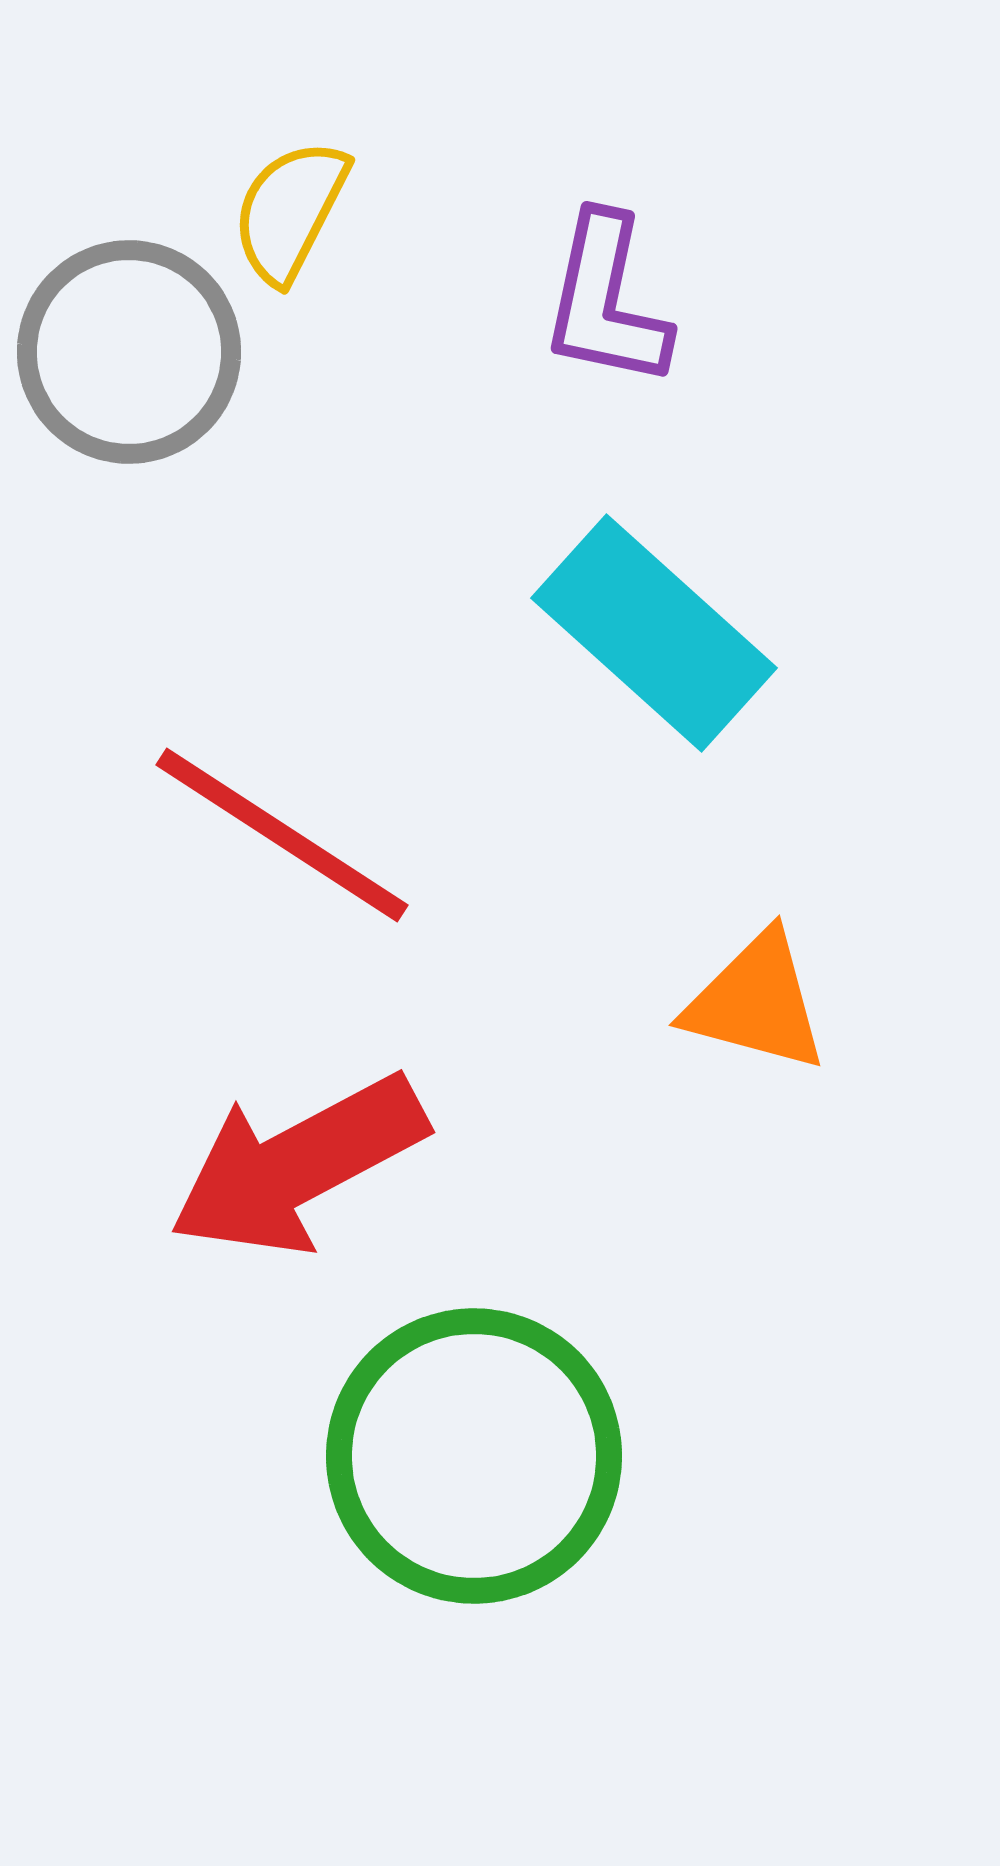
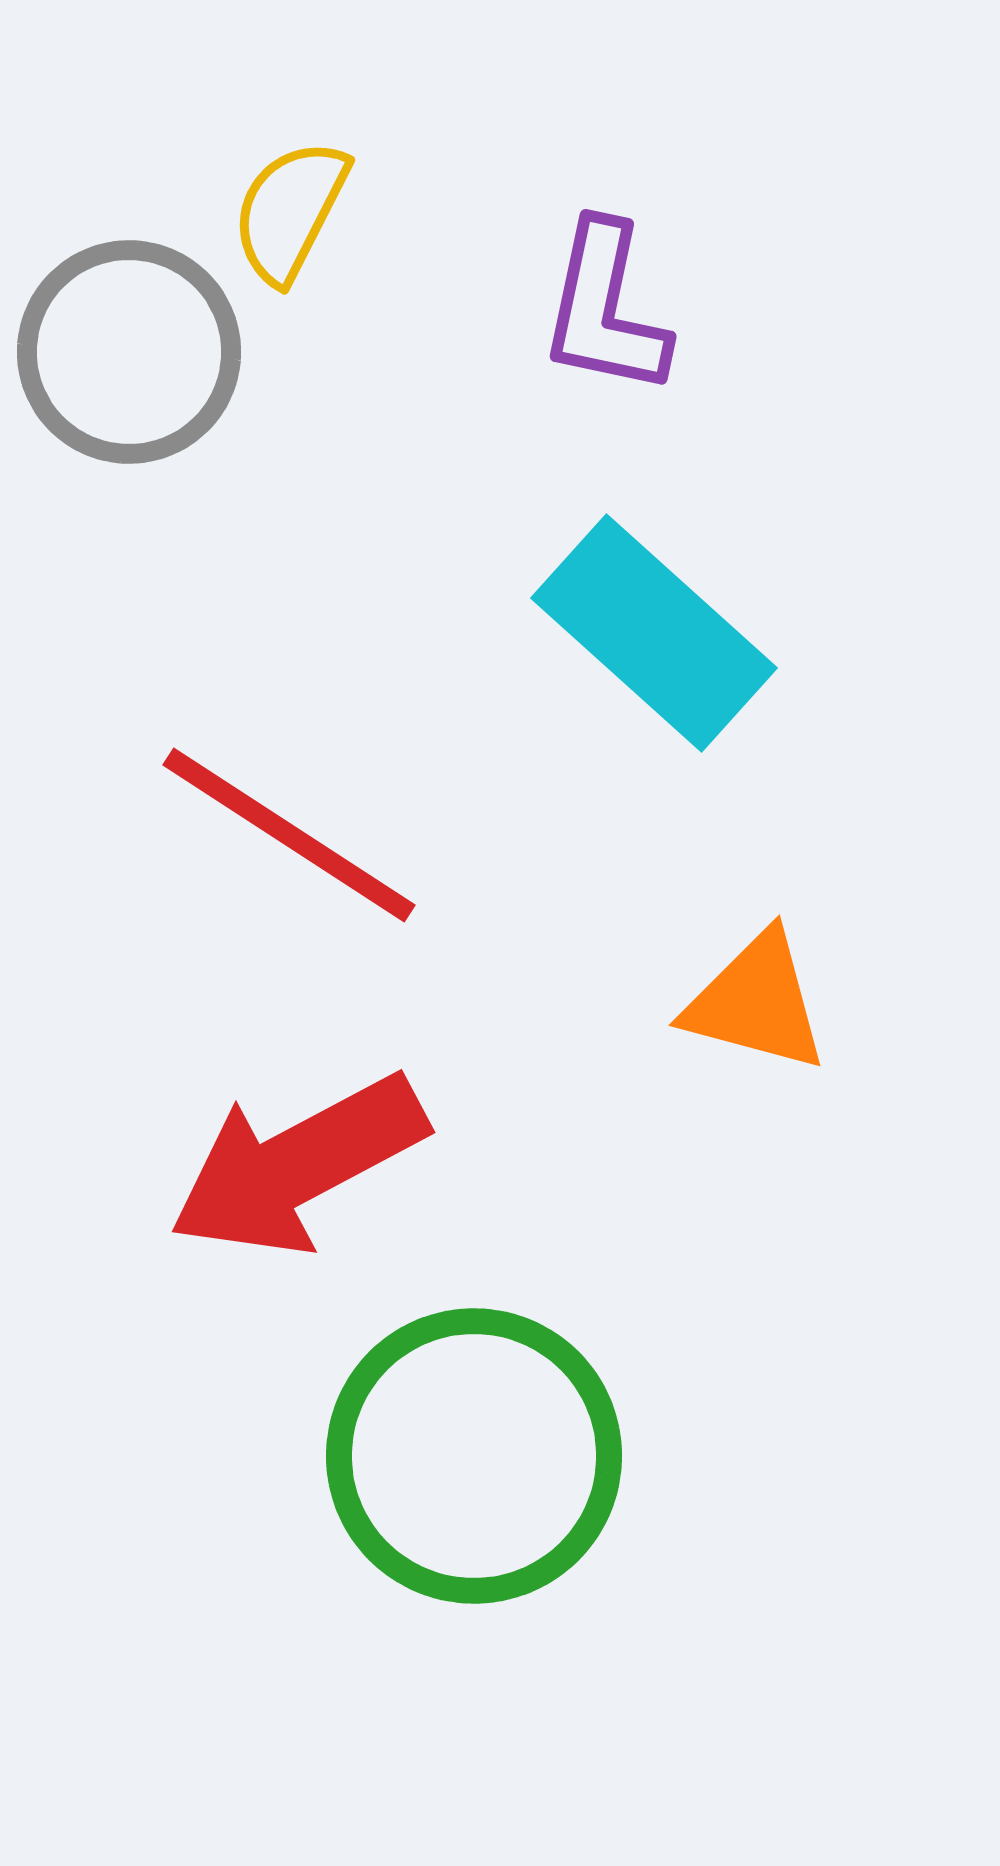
purple L-shape: moved 1 px left, 8 px down
red line: moved 7 px right
